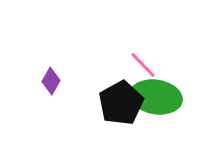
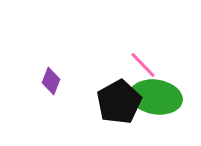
purple diamond: rotated 8 degrees counterclockwise
black pentagon: moved 2 px left, 1 px up
